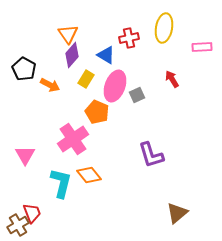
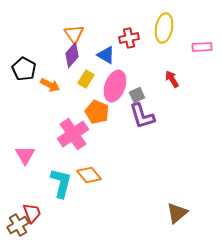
orange triangle: moved 6 px right
pink cross: moved 5 px up
purple L-shape: moved 9 px left, 39 px up
